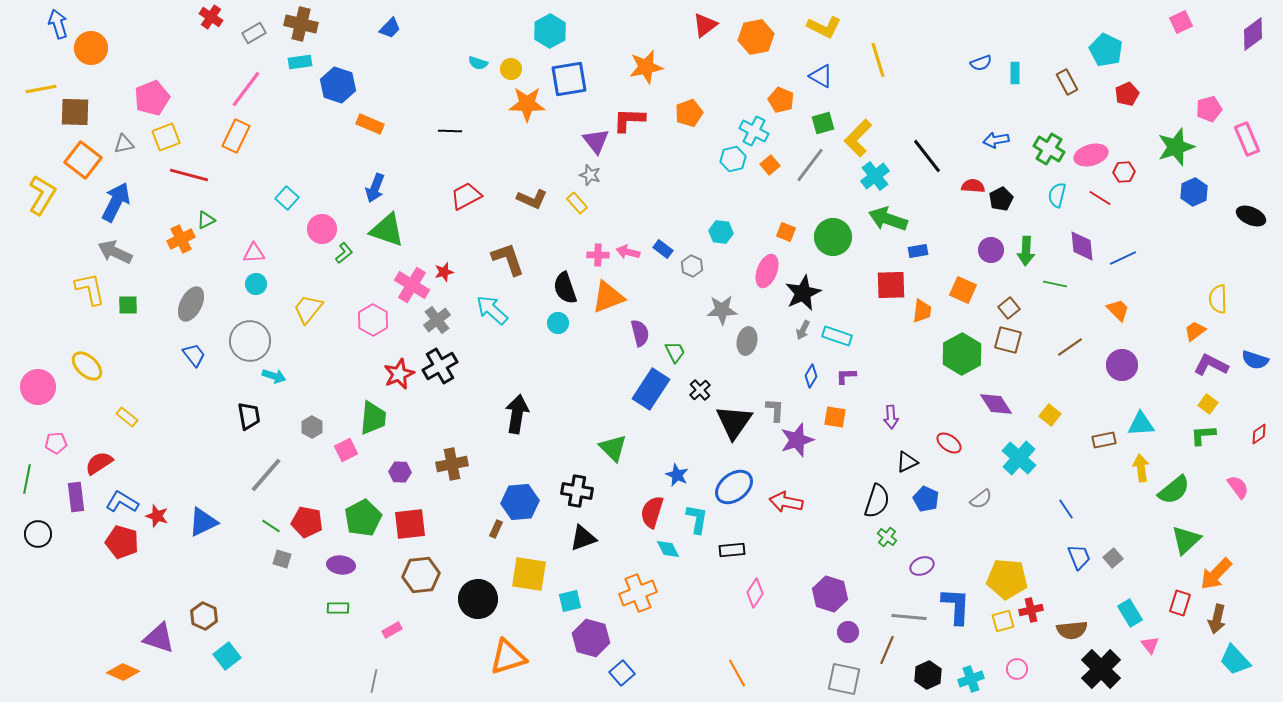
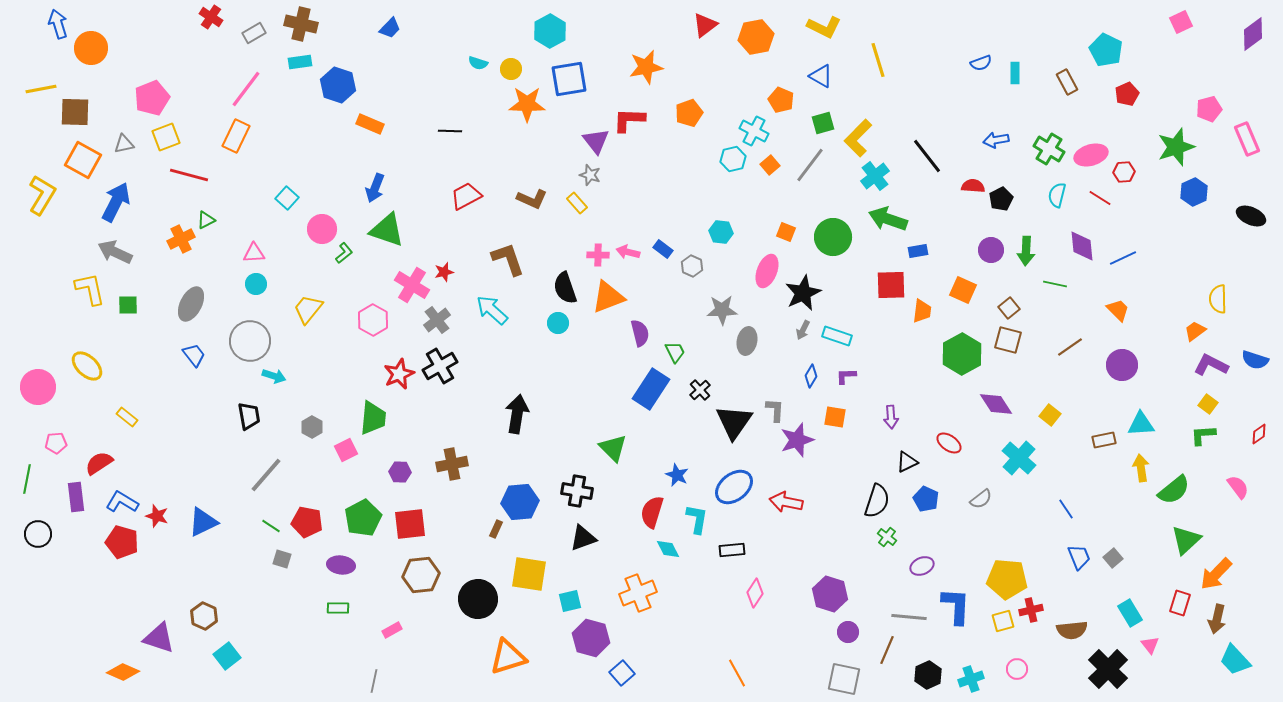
orange square at (83, 160): rotated 9 degrees counterclockwise
black cross at (1101, 669): moved 7 px right
